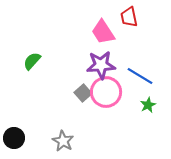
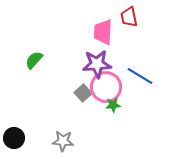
pink trapezoid: rotated 36 degrees clockwise
green semicircle: moved 2 px right, 1 px up
purple star: moved 4 px left, 1 px up
pink circle: moved 5 px up
green star: moved 35 px left; rotated 21 degrees clockwise
gray star: rotated 25 degrees counterclockwise
